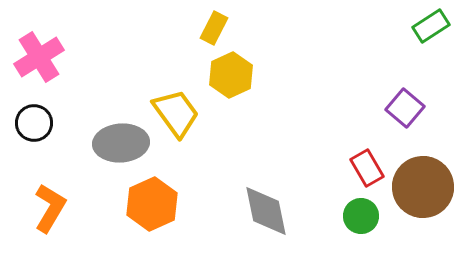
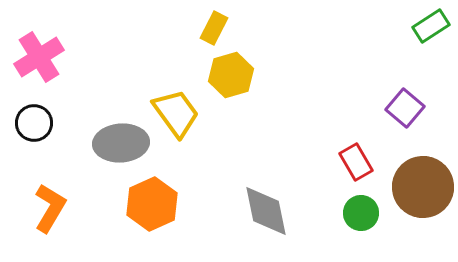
yellow hexagon: rotated 9 degrees clockwise
red rectangle: moved 11 px left, 6 px up
green circle: moved 3 px up
